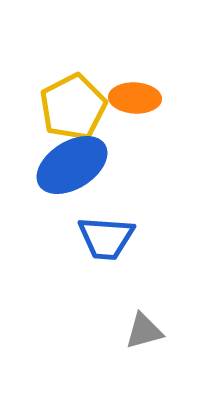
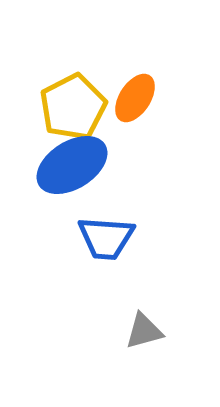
orange ellipse: rotated 60 degrees counterclockwise
